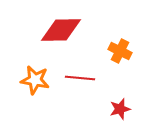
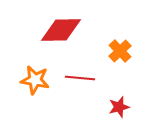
orange cross: rotated 20 degrees clockwise
red star: moved 1 px left, 2 px up
